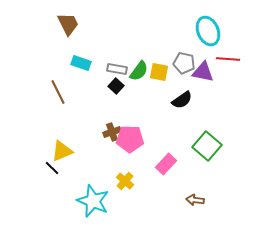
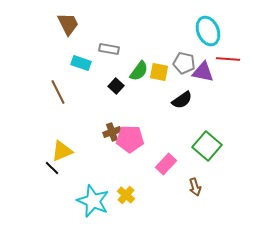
gray rectangle: moved 8 px left, 20 px up
yellow cross: moved 1 px right, 14 px down
brown arrow: moved 13 px up; rotated 114 degrees counterclockwise
